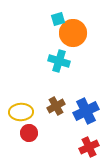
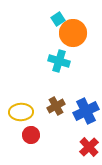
cyan square: rotated 16 degrees counterclockwise
red circle: moved 2 px right, 2 px down
red cross: rotated 18 degrees counterclockwise
